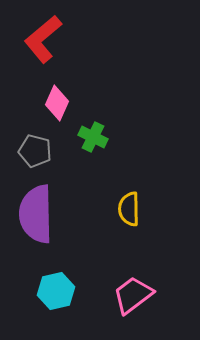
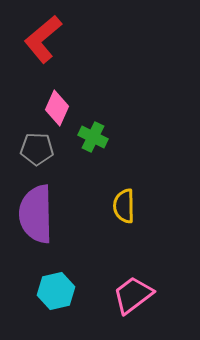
pink diamond: moved 5 px down
gray pentagon: moved 2 px right, 2 px up; rotated 12 degrees counterclockwise
yellow semicircle: moved 5 px left, 3 px up
